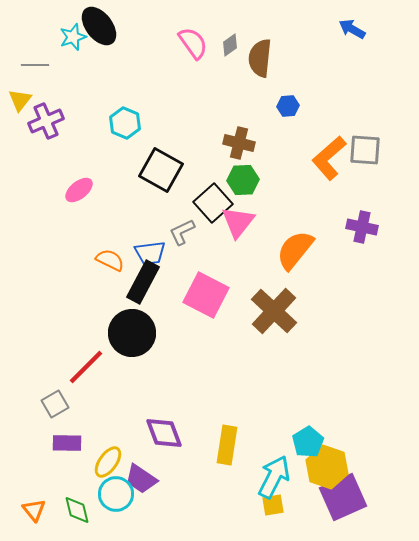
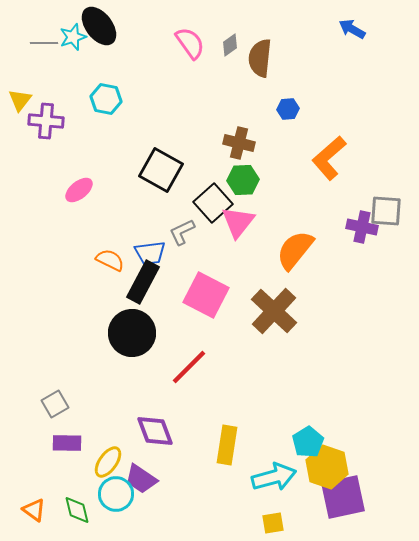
pink semicircle at (193, 43): moved 3 px left
gray line at (35, 65): moved 9 px right, 22 px up
blue hexagon at (288, 106): moved 3 px down
purple cross at (46, 121): rotated 28 degrees clockwise
cyan hexagon at (125, 123): moved 19 px left, 24 px up; rotated 12 degrees counterclockwise
gray square at (365, 150): moved 21 px right, 61 px down
red line at (86, 367): moved 103 px right
purple diamond at (164, 433): moved 9 px left, 2 px up
cyan arrow at (274, 477): rotated 48 degrees clockwise
purple square at (343, 497): rotated 12 degrees clockwise
yellow square at (273, 505): moved 18 px down
orange triangle at (34, 510): rotated 15 degrees counterclockwise
